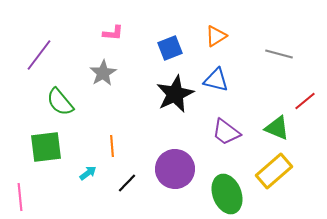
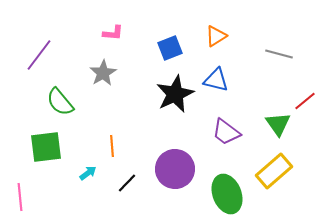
green triangle: moved 1 px right, 4 px up; rotated 32 degrees clockwise
